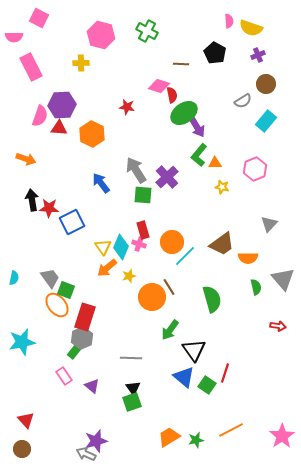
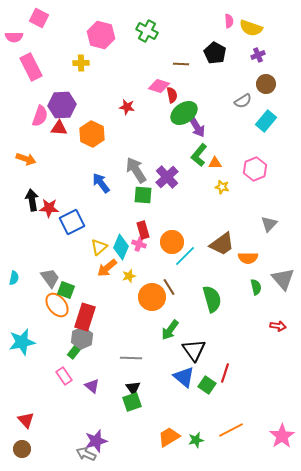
yellow triangle at (103, 247): moved 4 px left; rotated 24 degrees clockwise
